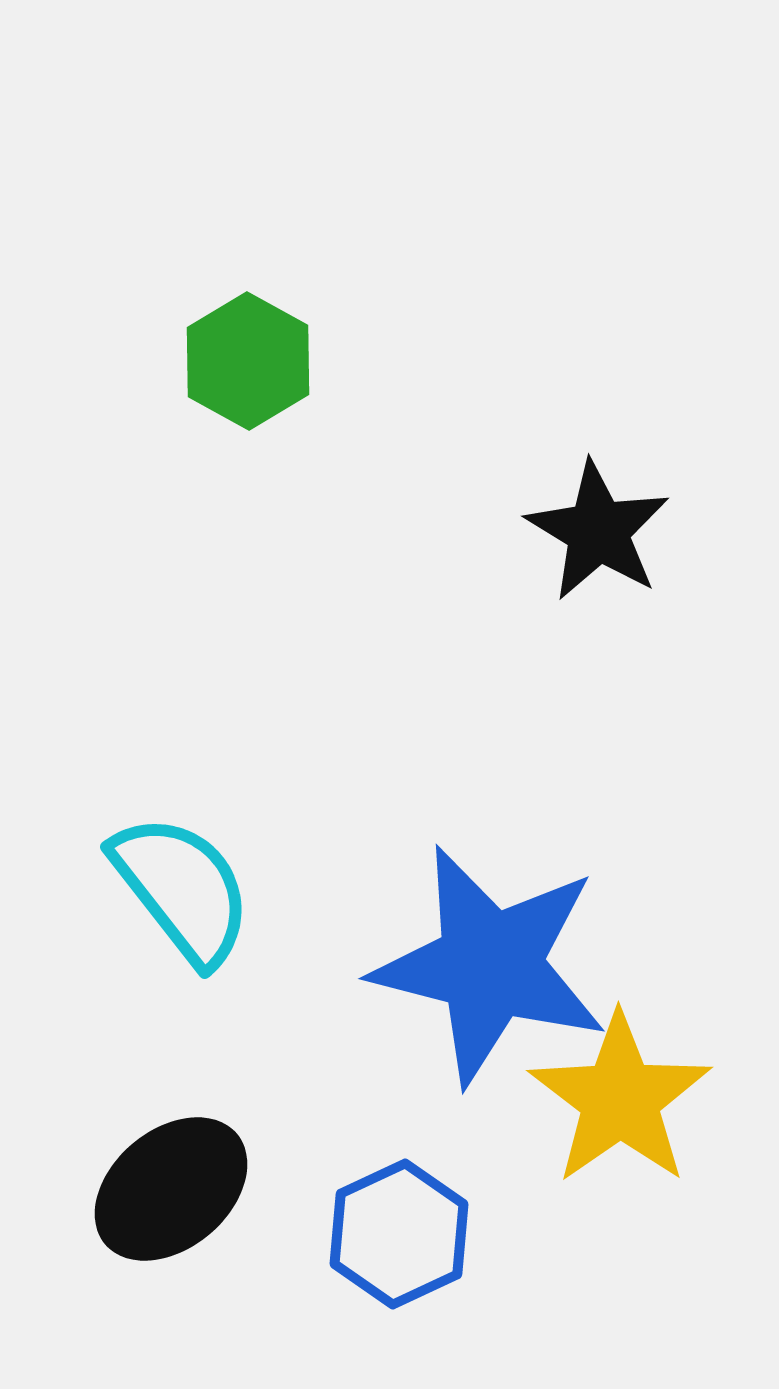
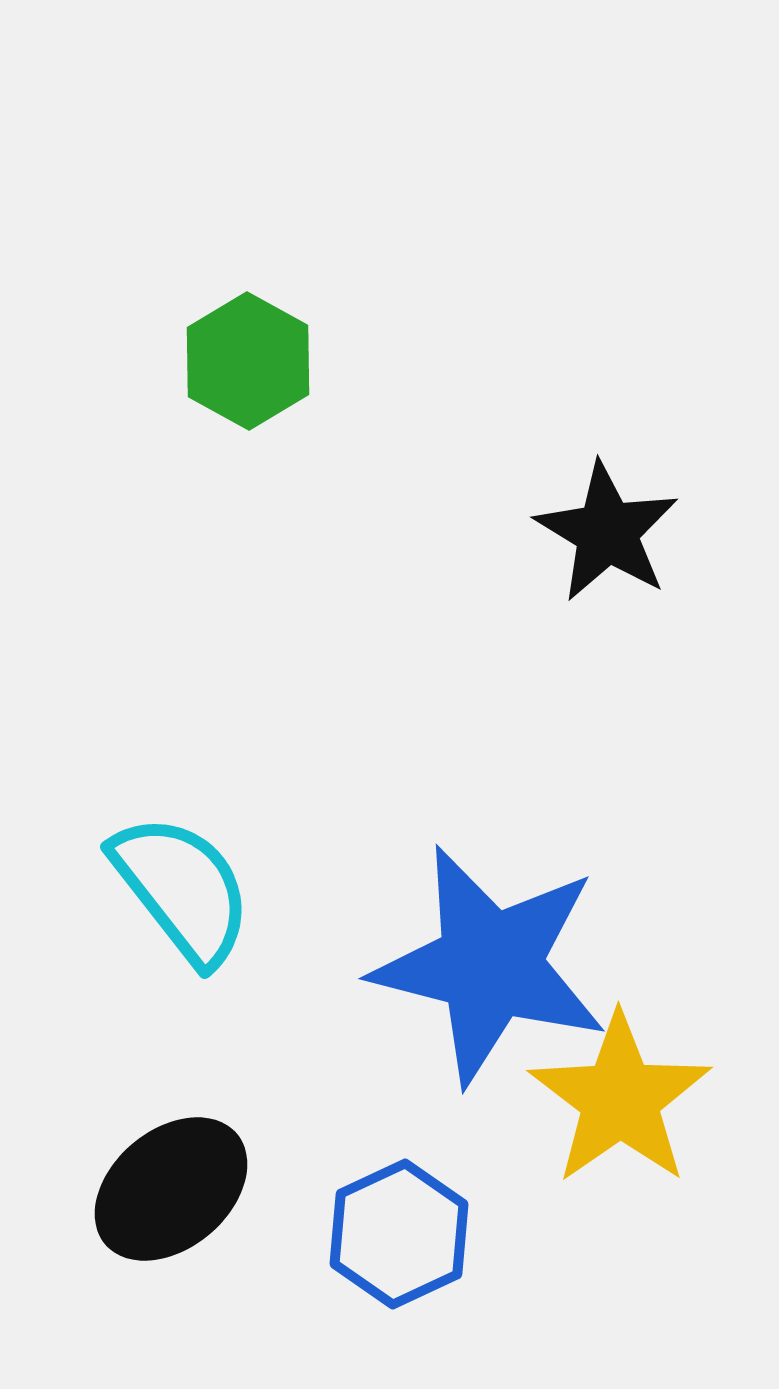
black star: moved 9 px right, 1 px down
